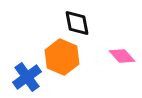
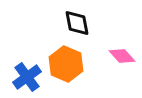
orange hexagon: moved 4 px right, 7 px down
